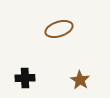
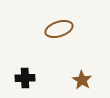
brown star: moved 2 px right
